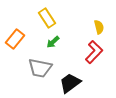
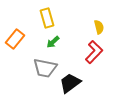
yellow rectangle: rotated 18 degrees clockwise
gray trapezoid: moved 5 px right
